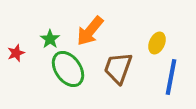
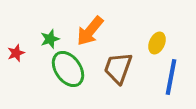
green star: rotated 18 degrees clockwise
